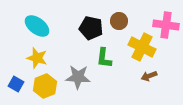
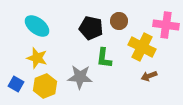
gray star: moved 2 px right
